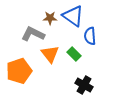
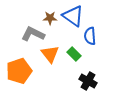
black cross: moved 4 px right, 4 px up
